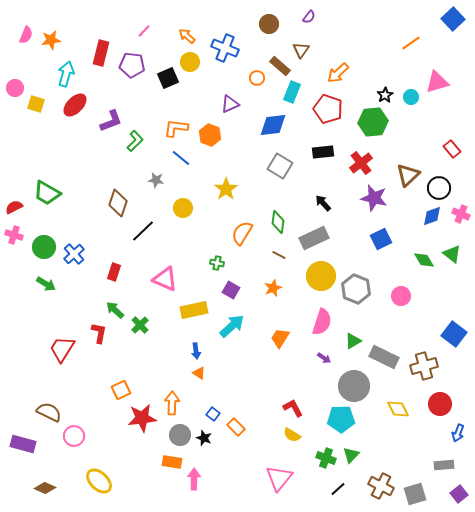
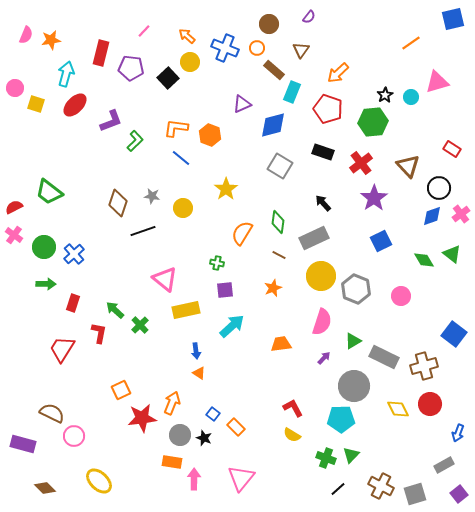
blue square at (453, 19): rotated 30 degrees clockwise
purple pentagon at (132, 65): moved 1 px left, 3 px down
brown rectangle at (280, 66): moved 6 px left, 4 px down
black square at (168, 78): rotated 20 degrees counterclockwise
orange circle at (257, 78): moved 30 px up
purple triangle at (230, 104): moved 12 px right
blue diamond at (273, 125): rotated 8 degrees counterclockwise
red rectangle at (452, 149): rotated 18 degrees counterclockwise
black rectangle at (323, 152): rotated 25 degrees clockwise
brown triangle at (408, 175): moved 9 px up; rotated 30 degrees counterclockwise
gray star at (156, 180): moved 4 px left, 16 px down
green trapezoid at (47, 193): moved 2 px right, 1 px up; rotated 8 degrees clockwise
purple star at (374, 198): rotated 24 degrees clockwise
pink cross at (461, 214): rotated 30 degrees clockwise
black line at (143, 231): rotated 25 degrees clockwise
pink cross at (14, 235): rotated 18 degrees clockwise
blue square at (381, 239): moved 2 px down
red rectangle at (114, 272): moved 41 px left, 31 px down
pink triangle at (165, 279): rotated 16 degrees clockwise
green arrow at (46, 284): rotated 30 degrees counterclockwise
purple square at (231, 290): moved 6 px left; rotated 36 degrees counterclockwise
yellow rectangle at (194, 310): moved 8 px left
orange trapezoid at (280, 338): moved 1 px right, 6 px down; rotated 50 degrees clockwise
purple arrow at (324, 358): rotated 80 degrees counterclockwise
orange arrow at (172, 403): rotated 20 degrees clockwise
red circle at (440, 404): moved 10 px left
brown semicircle at (49, 412): moved 3 px right, 1 px down
gray rectangle at (444, 465): rotated 24 degrees counterclockwise
pink triangle at (279, 478): moved 38 px left
brown diamond at (45, 488): rotated 20 degrees clockwise
